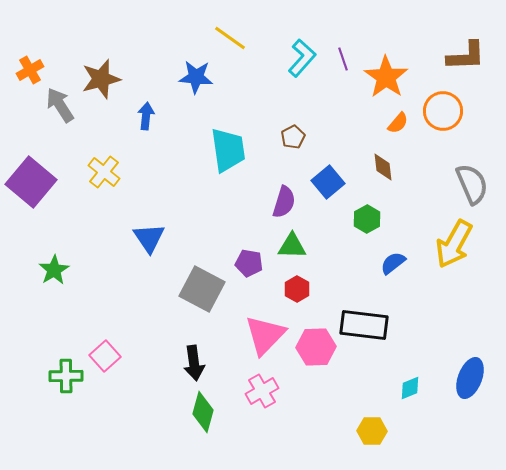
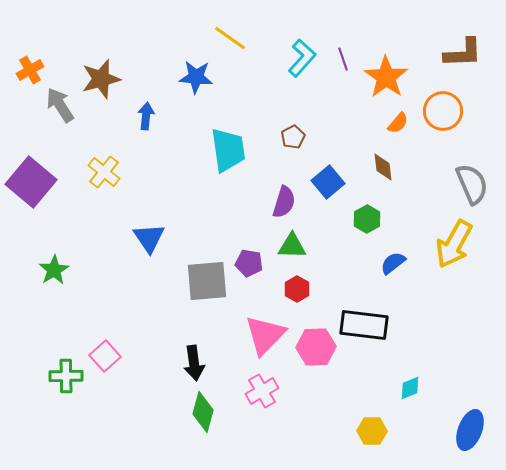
brown L-shape: moved 3 px left, 3 px up
gray square: moved 5 px right, 8 px up; rotated 33 degrees counterclockwise
blue ellipse: moved 52 px down
